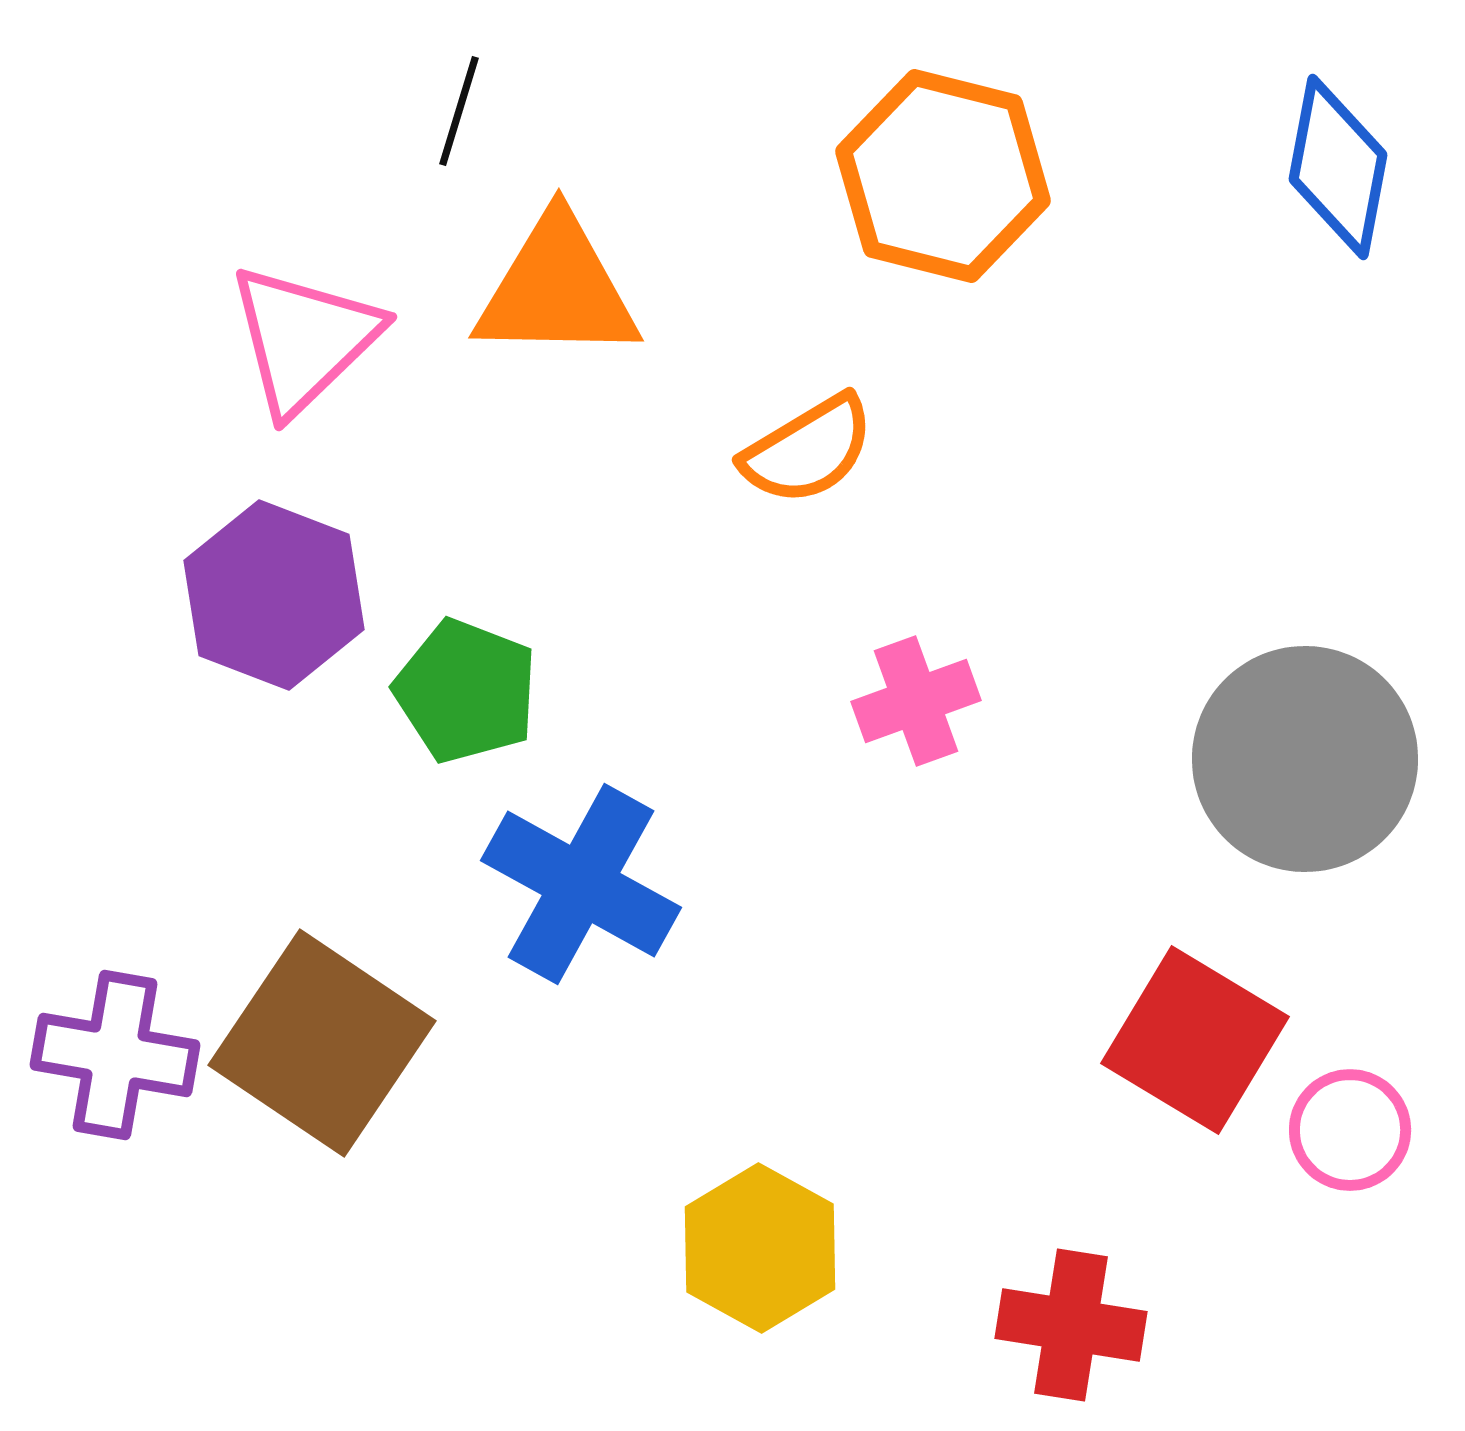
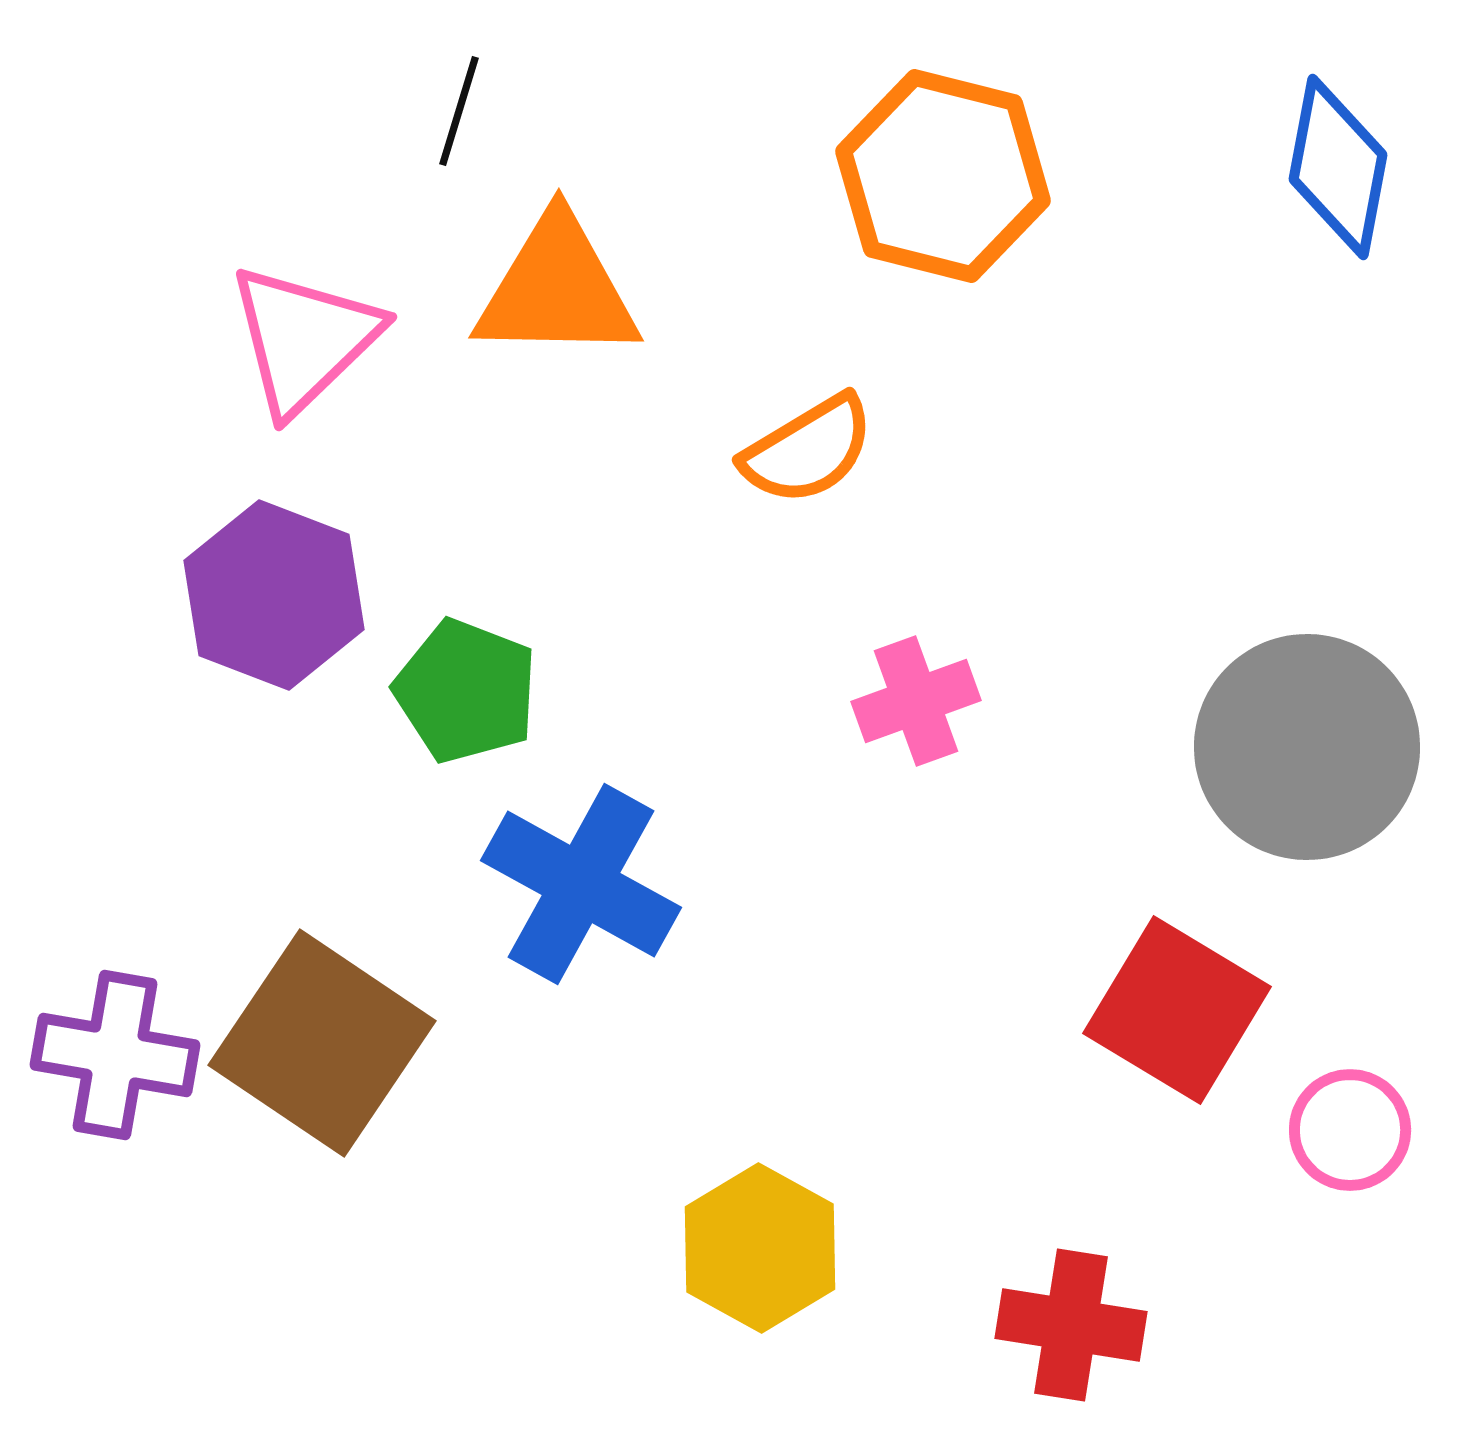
gray circle: moved 2 px right, 12 px up
red square: moved 18 px left, 30 px up
